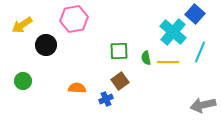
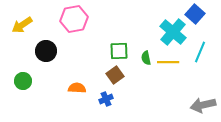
black circle: moved 6 px down
brown square: moved 5 px left, 6 px up
